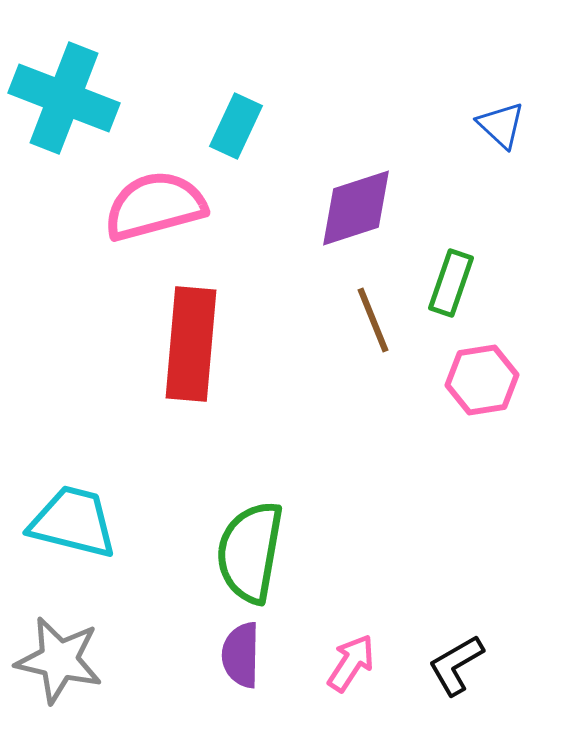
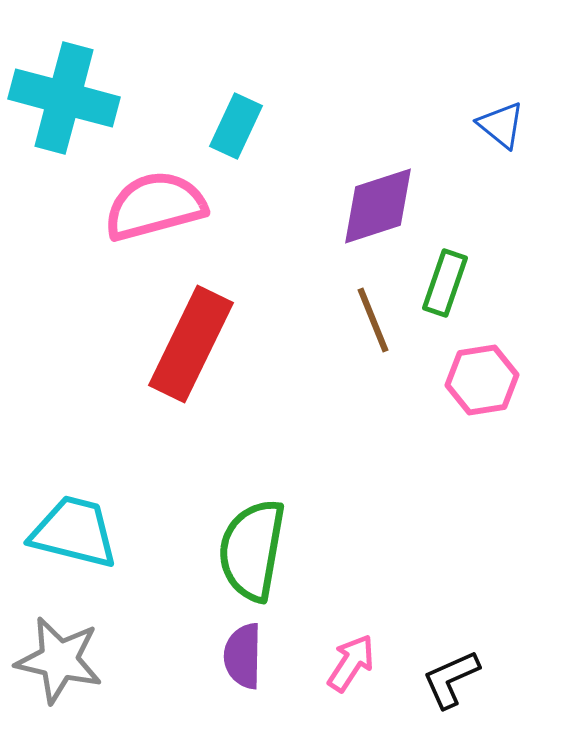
cyan cross: rotated 6 degrees counterclockwise
blue triangle: rotated 4 degrees counterclockwise
purple diamond: moved 22 px right, 2 px up
green rectangle: moved 6 px left
red rectangle: rotated 21 degrees clockwise
cyan trapezoid: moved 1 px right, 10 px down
green semicircle: moved 2 px right, 2 px up
purple semicircle: moved 2 px right, 1 px down
black L-shape: moved 5 px left, 14 px down; rotated 6 degrees clockwise
